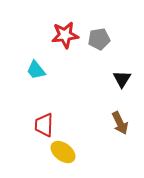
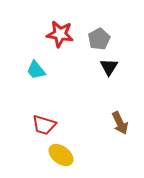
red star: moved 5 px left, 1 px up; rotated 16 degrees clockwise
gray pentagon: rotated 20 degrees counterclockwise
black triangle: moved 13 px left, 12 px up
red trapezoid: rotated 75 degrees counterclockwise
yellow ellipse: moved 2 px left, 3 px down
